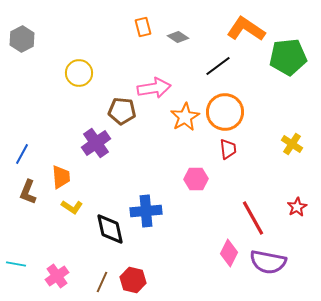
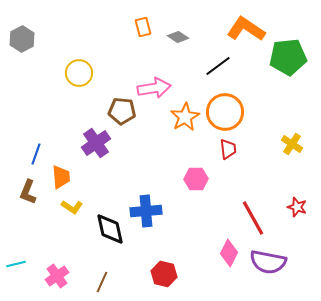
blue line: moved 14 px right; rotated 10 degrees counterclockwise
red star: rotated 24 degrees counterclockwise
cyan line: rotated 24 degrees counterclockwise
red hexagon: moved 31 px right, 6 px up
